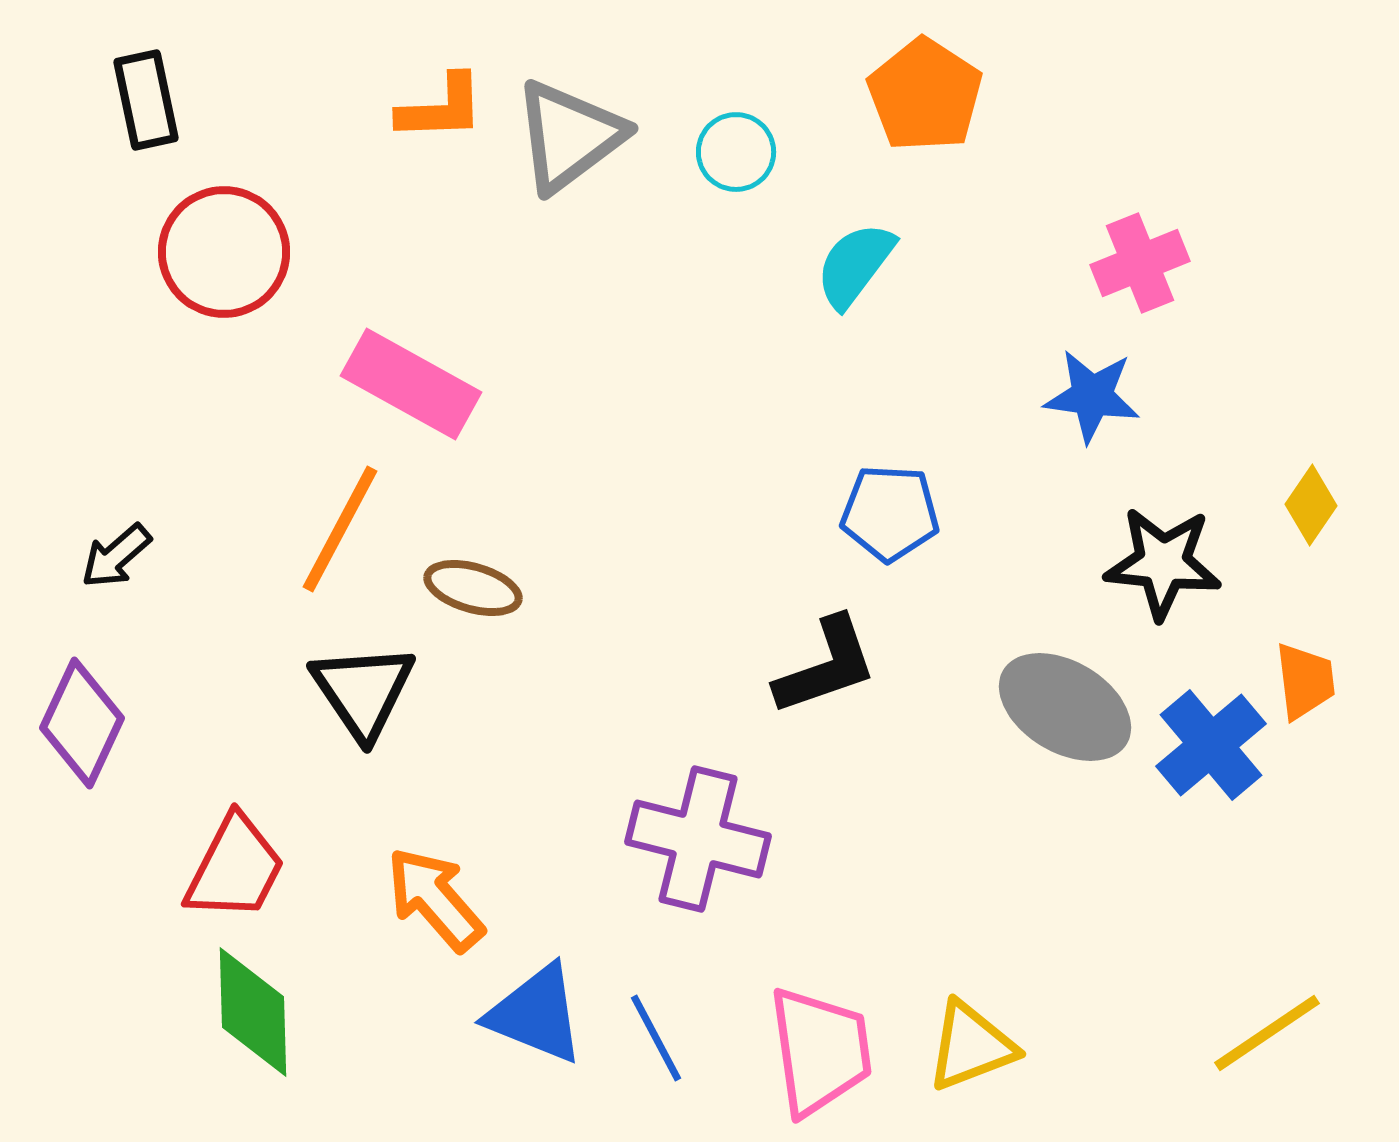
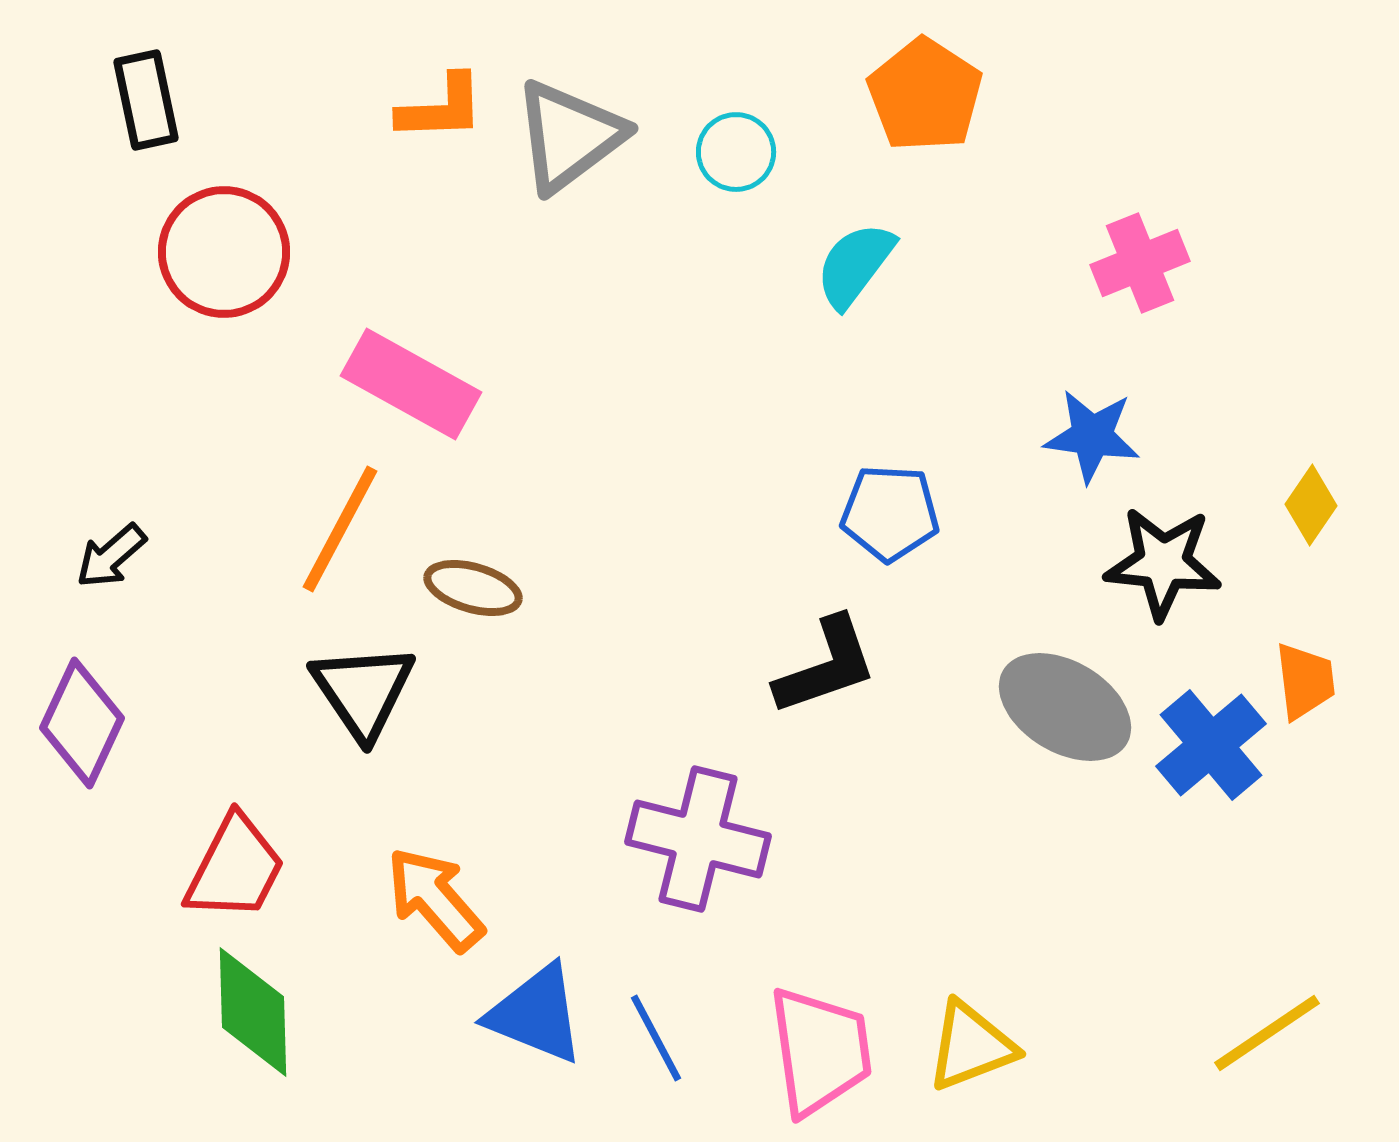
blue star: moved 40 px down
black arrow: moved 5 px left
